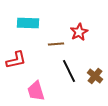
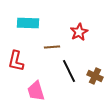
brown line: moved 4 px left, 3 px down
red L-shape: moved 1 px down; rotated 115 degrees clockwise
brown cross: rotated 14 degrees counterclockwise
